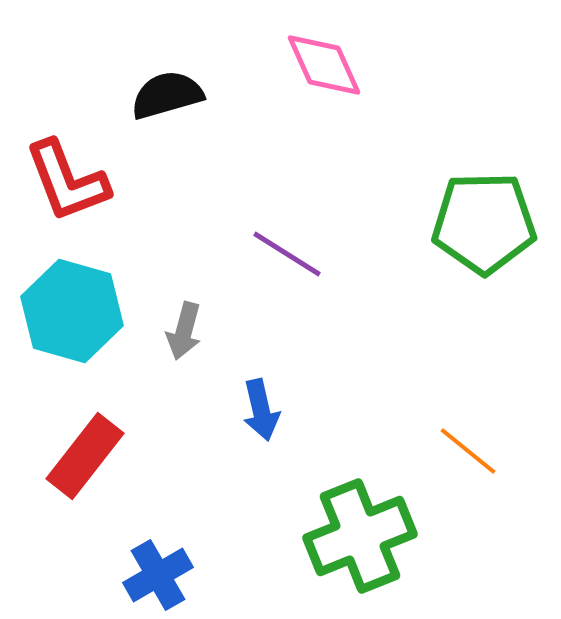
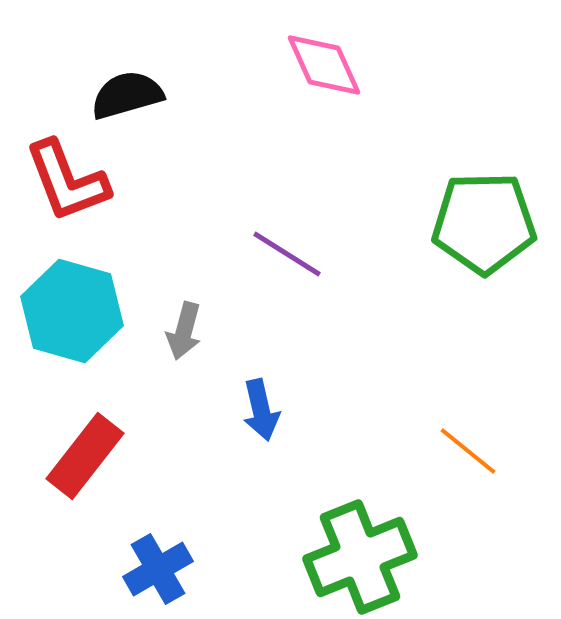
black semicircle: moved 40 px left
green cross: moved 21 px down
blue cross: moved 6 px up
